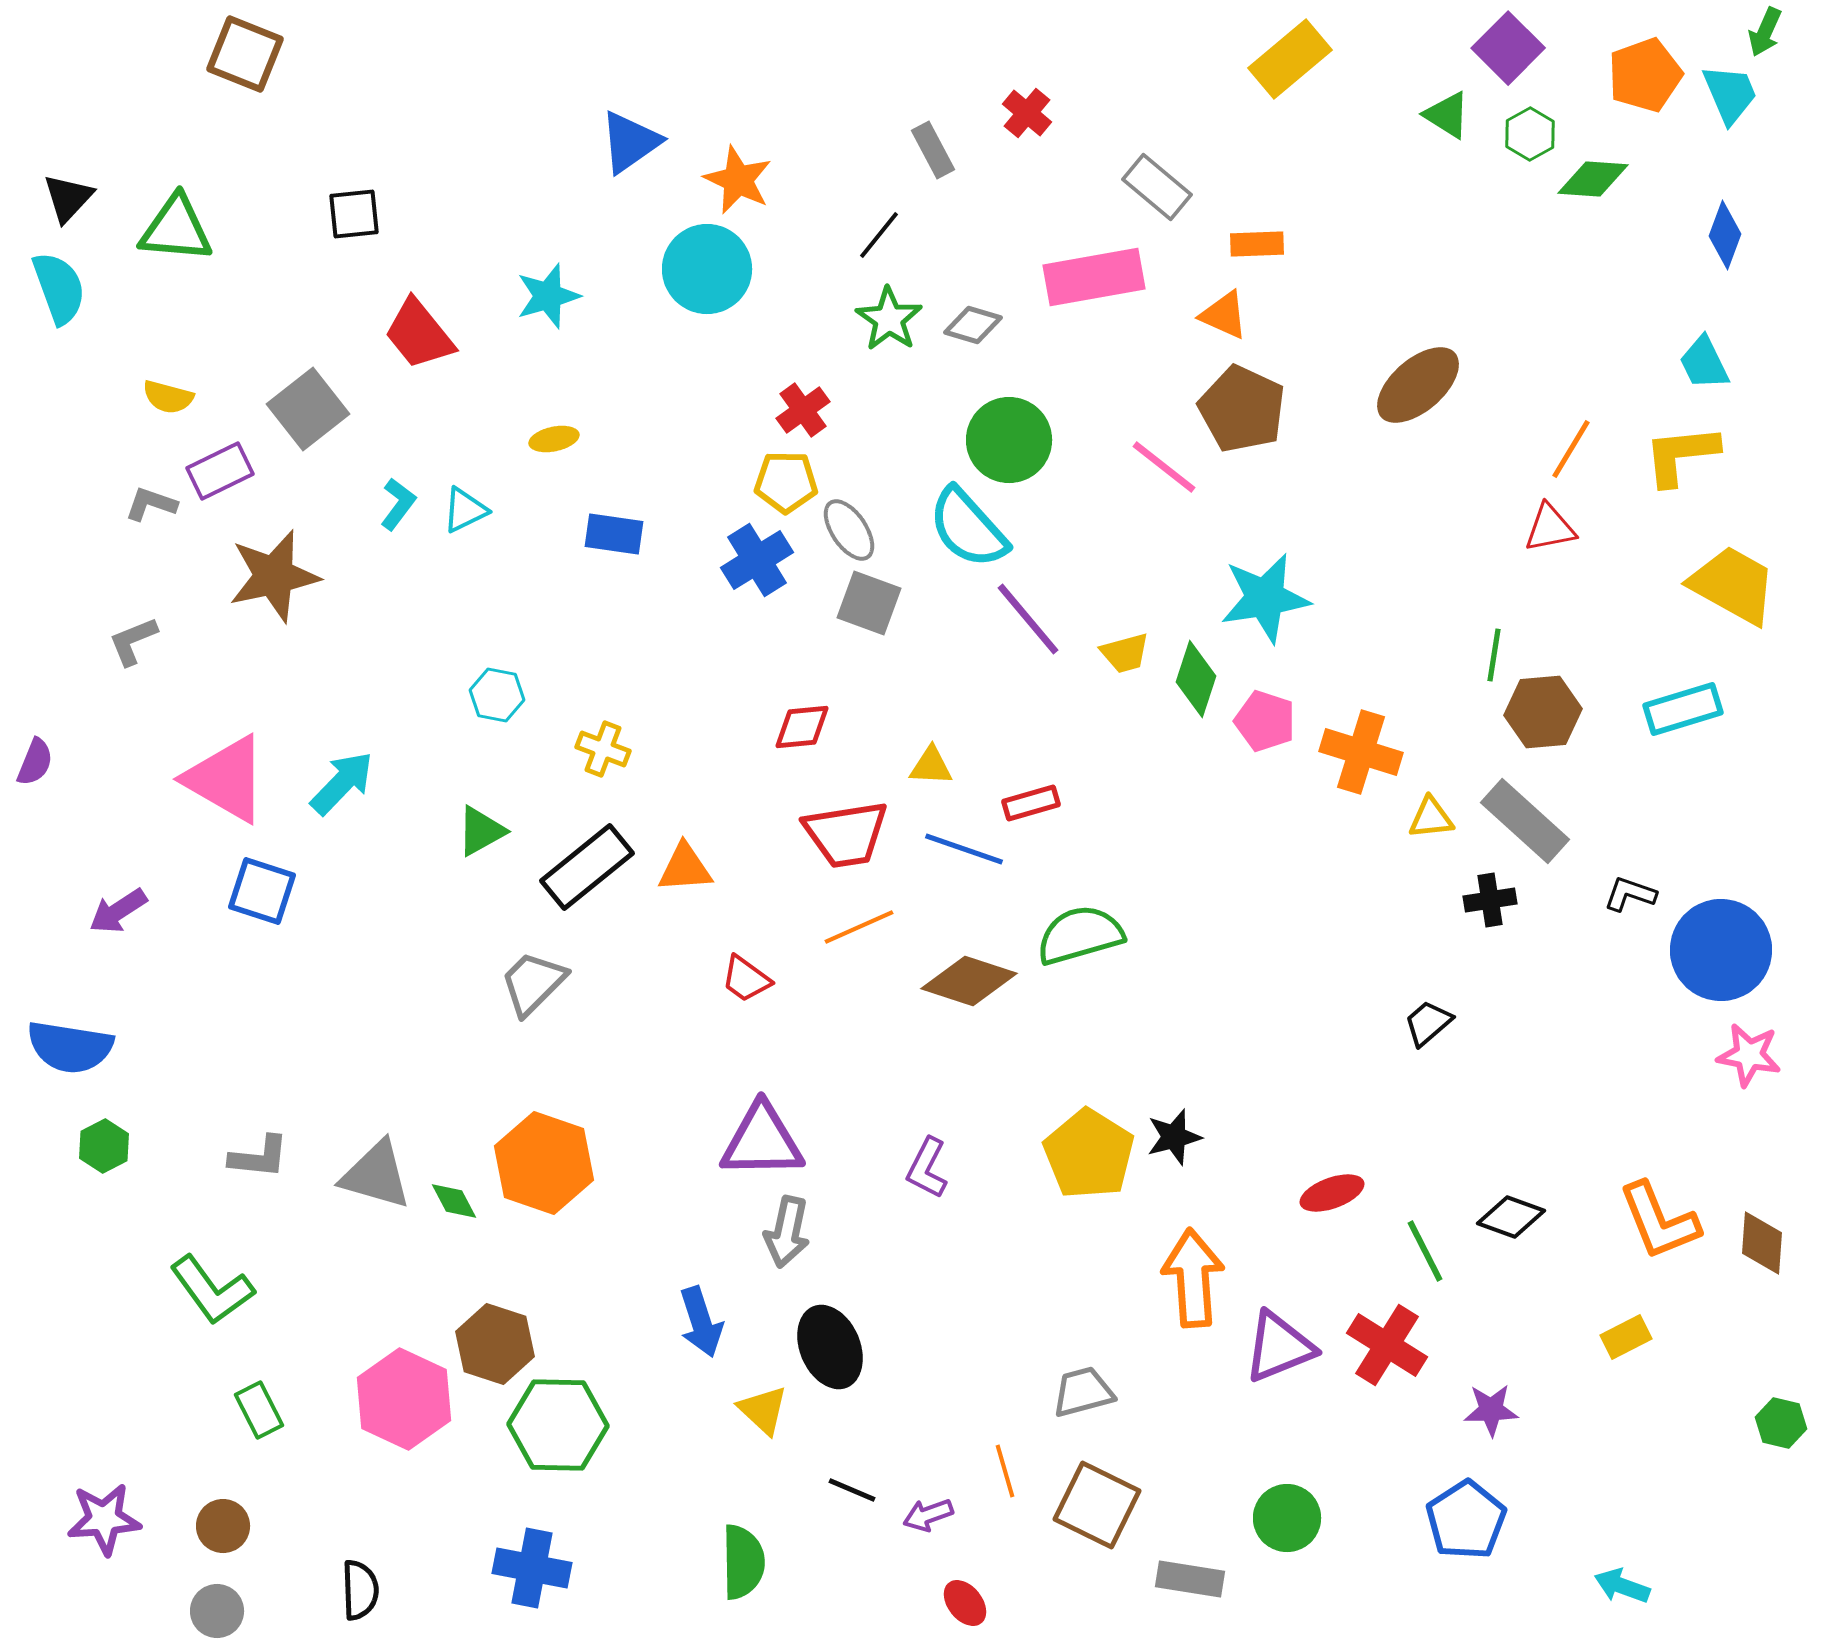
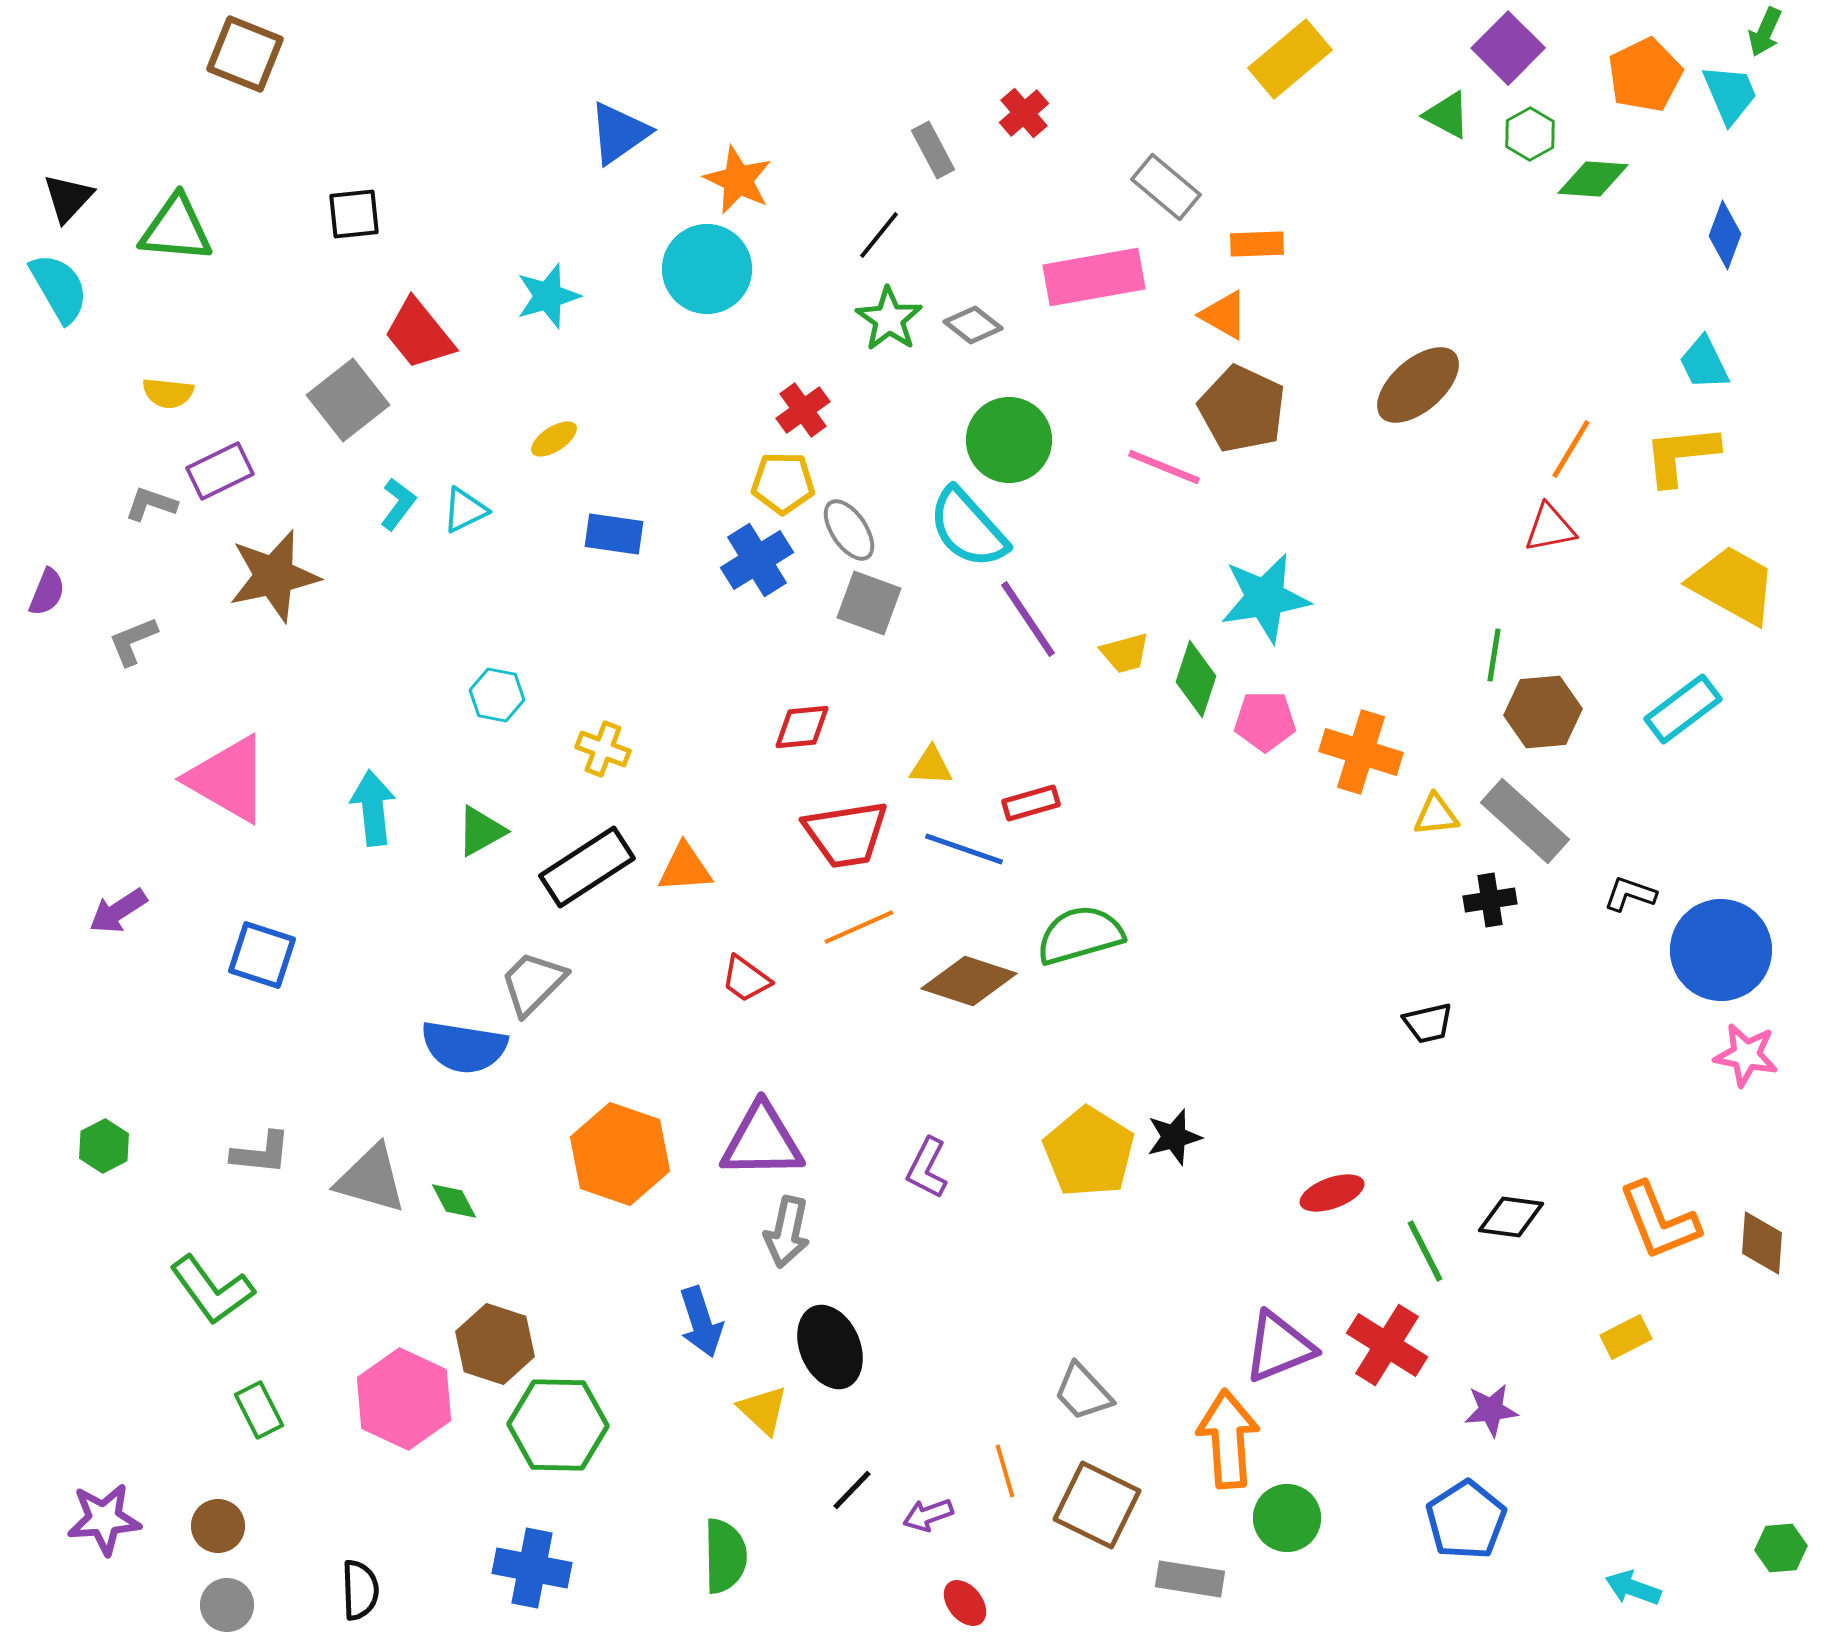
orange pentagon at (1645, 75): rotated 6 degrees counterclockwise
red cross at (1027, 113): moved 3 px left; rotated 9 degrees clockwise
green triangle at (1447, 115): rotated 4 degrees counterclockwise
blue triangle at (630, 142): moved 11 px left, 9 px up
gray rectangle at (1157, 187): moved 9 px right
cyan semicircle at (59, 288): rotated 10 degrees counterclockwise
orange triangle at (1224, 315): rotated 6 degrees clockwise
gray diamond at (973, 325): rotated 22 degrees clockwise
yellow semicircle at (168, 397): moved 4 px up; rotated 9 degrees counterclockwise
gray square at (308, 409): moved 40 px right, 9 px up
yellow ellipse at (554, 439): rotated 21 degrees counterclockwise
pink line at (1164, 467): rotated 16 degrees counterclockwise
yellow pentagon at (786, 482): moved 3 px left, 1 px down
purple line at (1028, 619): rotated 6 degrees clockwise
cyan rectangle at (1683, 709): rotated 20 degrees counterclockwise
pink pentagon at (1265, 721): rotated 18 degrees counterclockwise
purple semicircle at (35, 762): moved 12 px right, 170 px up
pink triangle at (226, 779): moved 2 px right
cyan arrow at (342, 783): moved 31 px right, 25 px down; rotated 50 degrees counterclockwise
yellow triangle at (1431, 818): moved 5 px right, 3 px up
black rectangle at (587, 867): rotated 6 degrees clockwise
blue square at (262, 891): moved 64 px down
black trapezoid at (1428, 1023): rotated 152 degrees counterclockwise
blue semicircle at (70, 1047): moved 394 px right
pink star at (1749, 1055): moved 3 px left
yellow pentagon at (1089, 1154): moved 2 px up
gray L-shape at (259, 1157): moved 2 px right, 4 px up
orange hexagon at (544, 1163): moved 76 px right, 9 px up
gray triangle at (376, 1175): moved 5 px left, 4 px down
black diamond at (1511, 1217): rotated 12 degrees counterclockwise
orange arrow at (1193, 1278): moved 35 px right, 161 px down
gray trapezoid at (1083, 1392): rotated 118 degrees counterclockwise
purple star at (1491, 1410): rotated 4 degrees counterclockwise
green hexagon at (1781, 1423): moved 125 px down; rotated 18 degrees counterclockwise
black line at (852, 1490): rotated 69 degrees counterclockwise
brown circle at (223, 1526): moved 5 px left
green semicircle at (743, 1562): moved 18 px left, 6 px up
cyan arrow at (1622, 1586): moved 11 px right, 2 px down
gray circle at (217, 1611): moved 10 px right, 6 px up
